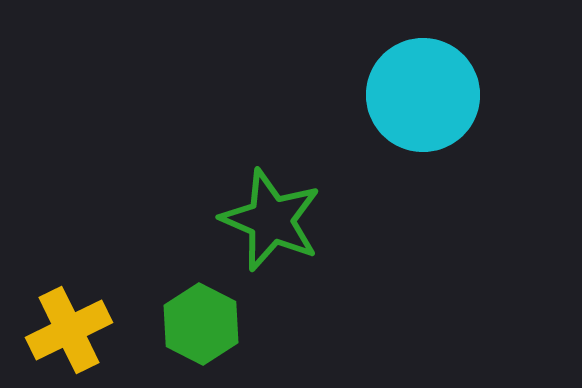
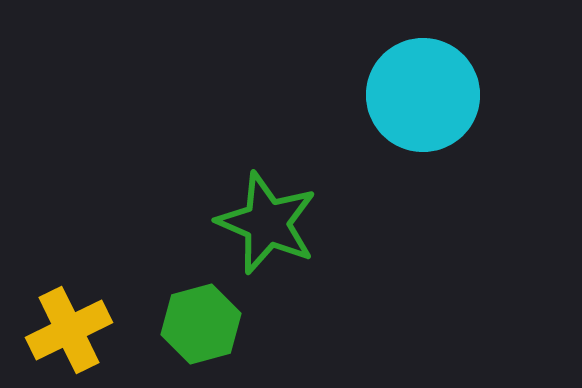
green star: moved 4 px left, 3 px down
green hexagon: rotated 18 degrees clockwise
